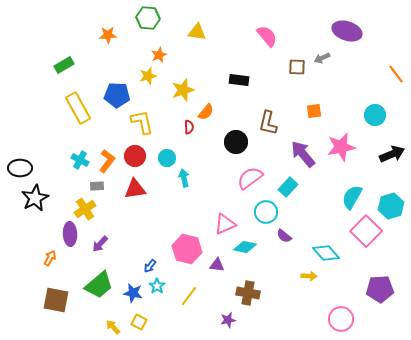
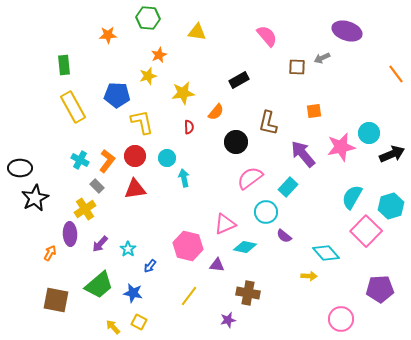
green rectangle at (64, 65): rotated 66 degrees counterclockwise
black rectangle at (239, 80): rotated 36 degrees counterclockwise
yellow star at (183, 90): moved 3 px down; rotated 10 degrees clockwise
yellow rectangle at (78, 108): moved 5 px left, 1 px up
orange semicircle at (206, 112): moved 10 px right
cyan circle at (375, 115): moved 6 px left, 18 px down
gray rectangle at (97, 186): rotated 48 degrees clockwise
pink hexagon at (187, 249): moved 1 px right, 3 px up
orange arrow at (50, 258): moved 5 px up
cyan star at (157, 286): moved 29 px left, 37 px up
